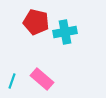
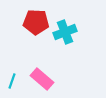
red pentagon: rotated 10 degrees counterclockwise
cyan cross: rotated 10 degrees counterclockwise
